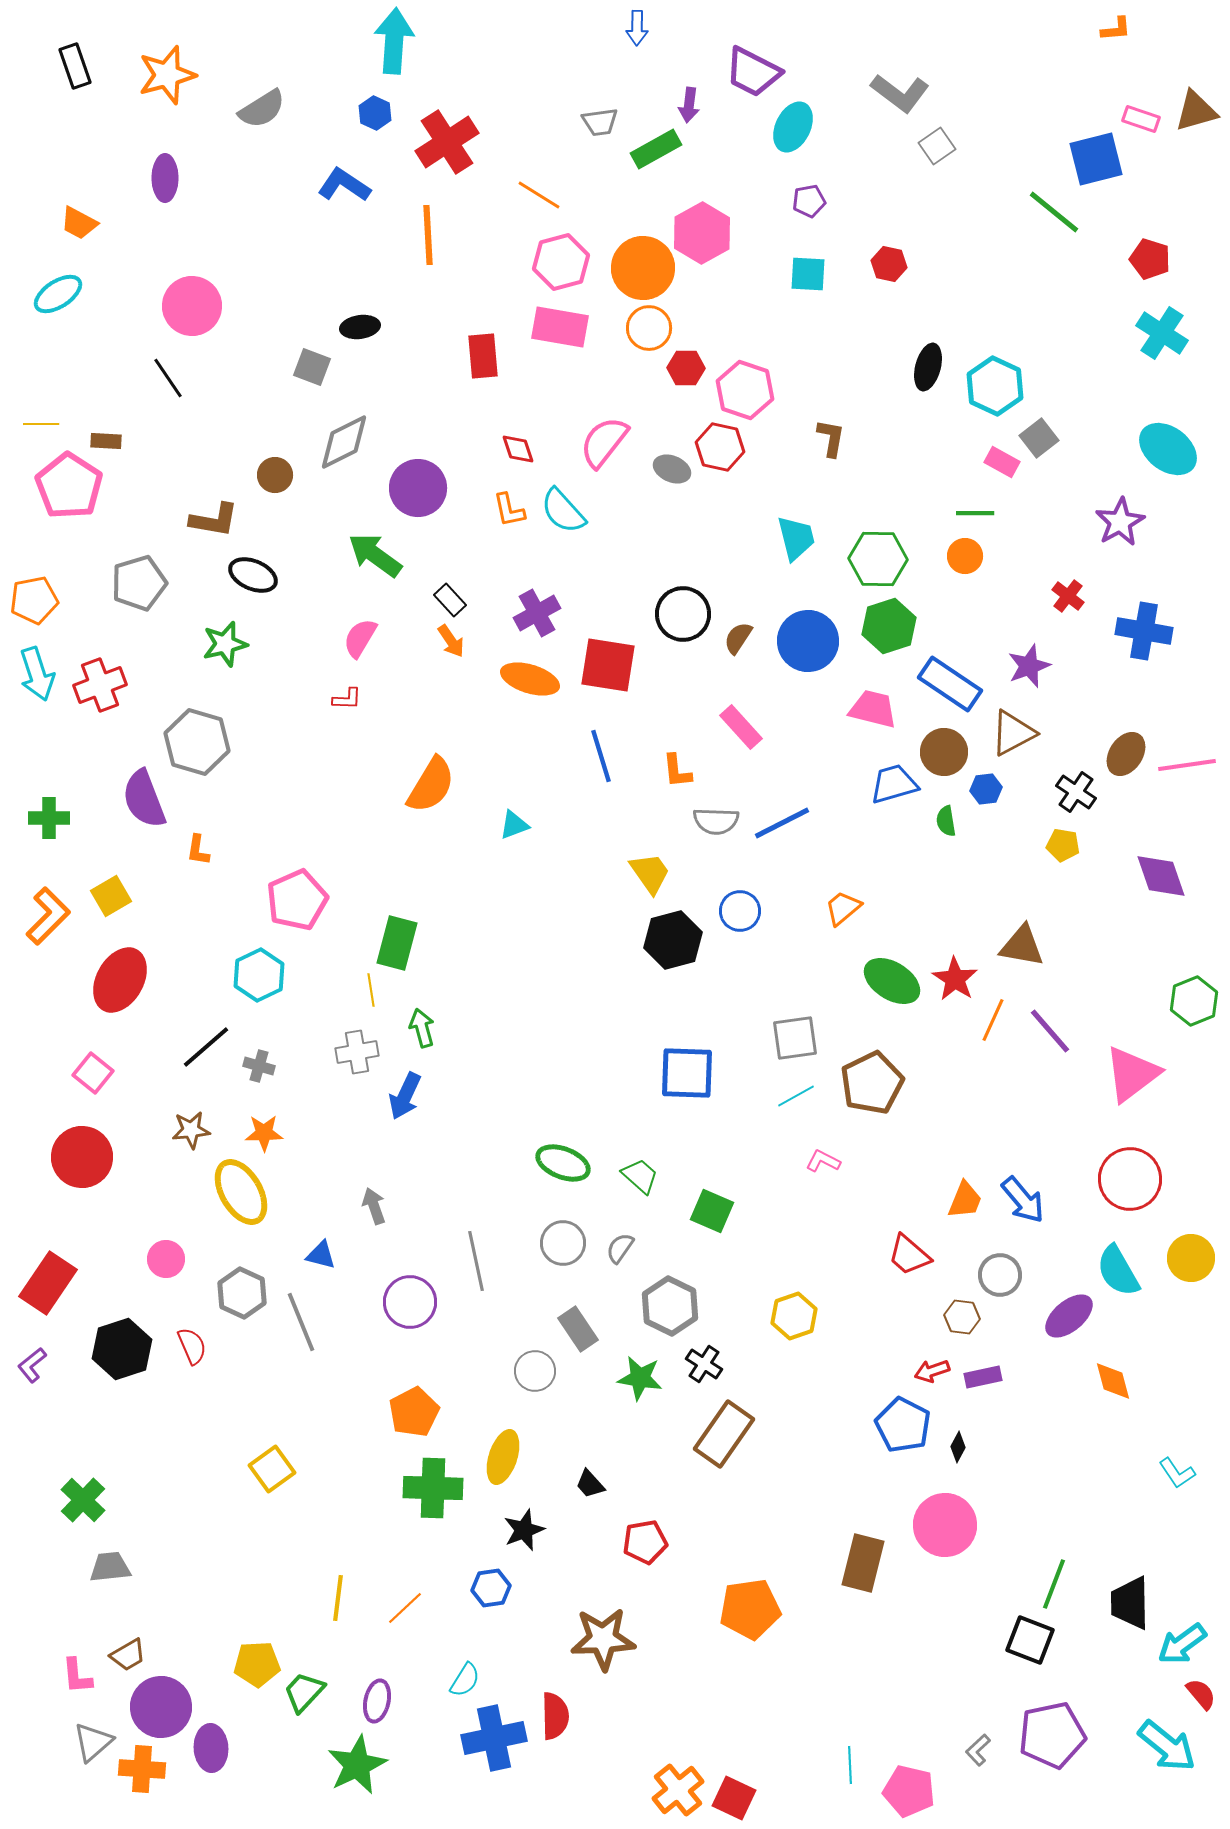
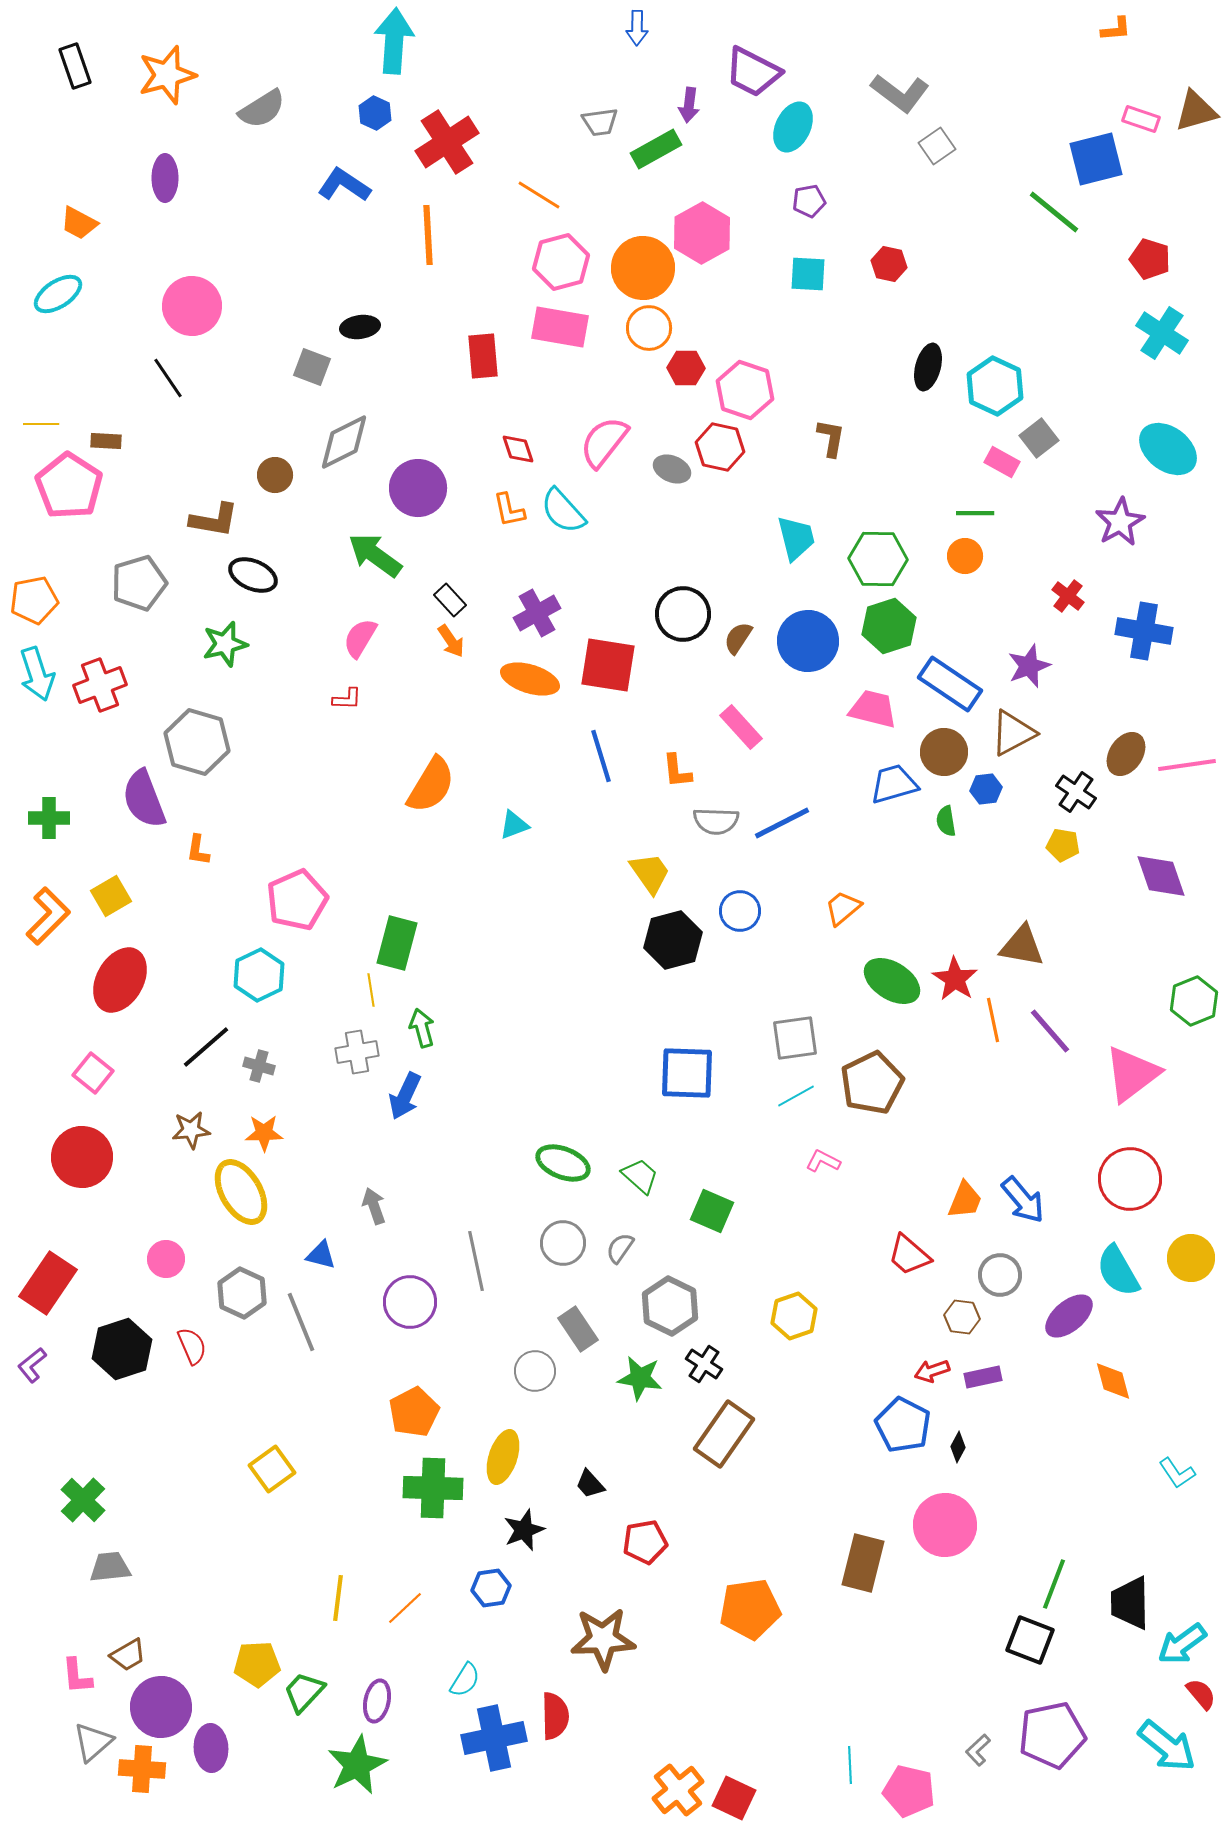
orange line at (993, 1020): rotated 36 degrees counterclockwise
